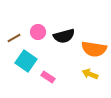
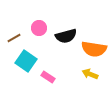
pink circle: moved 1 px right, 4 px up
black semicircle: moved 2 px right
